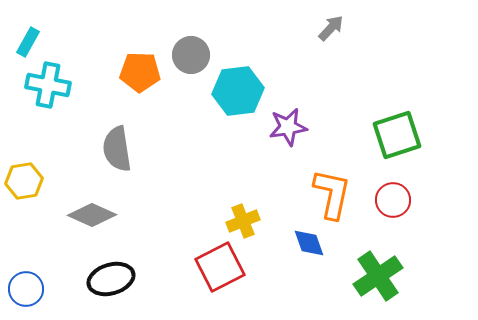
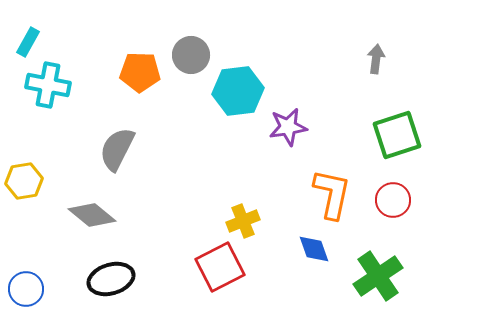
gray arrow: moved 45 px right, 31 px down; rotated 36 degrees counterclockwise
gray semicircle: rotated 36 degrees clockwise
gray diamond: rotated 15 degrees clockwise
blue diamond: moved 5 px right, 6 px down
